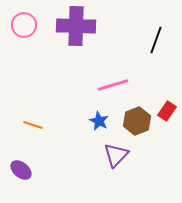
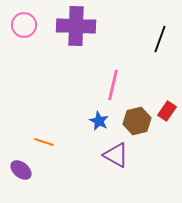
black line: moved 4 px right, 1 px up
pink line: rotated 60 degrees counterclockwise
brown hexagon: rotated 8 degrees clockwise
orange line: moved 11 px right, 17 px down
purple triangle: rotated 44 degrees counterclockwise
